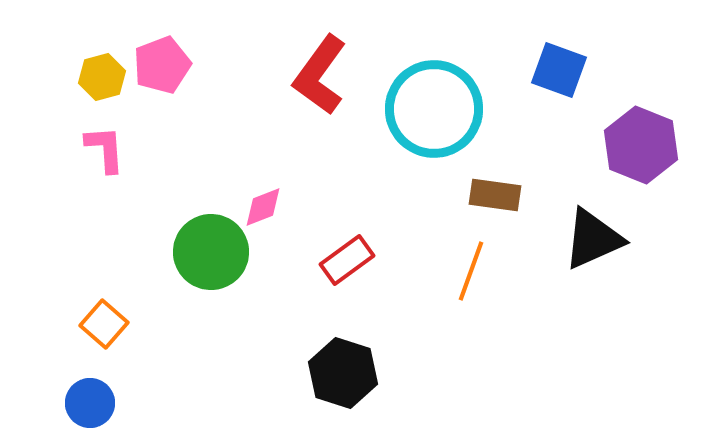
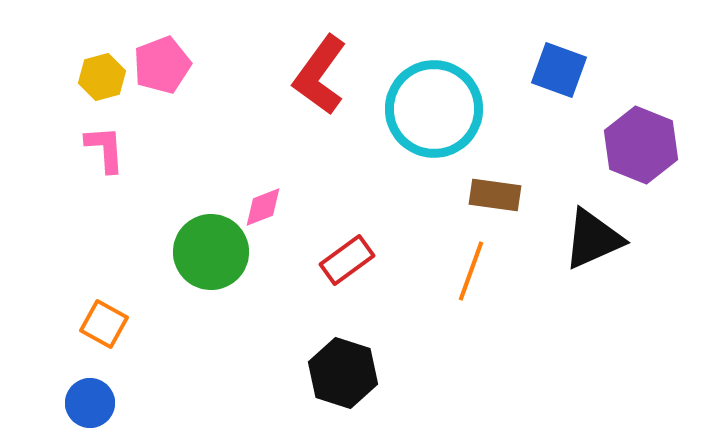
orange square: rotated 12 degrees counterclockwise
